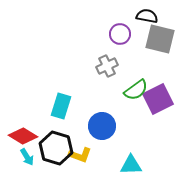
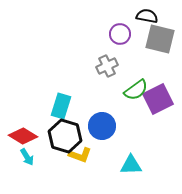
black hexagon: moved 9 px right, 12 px up
